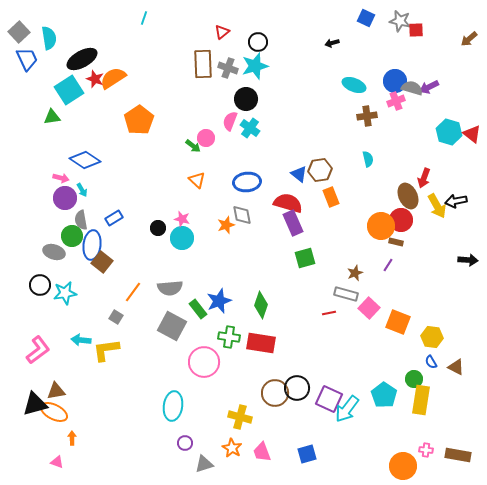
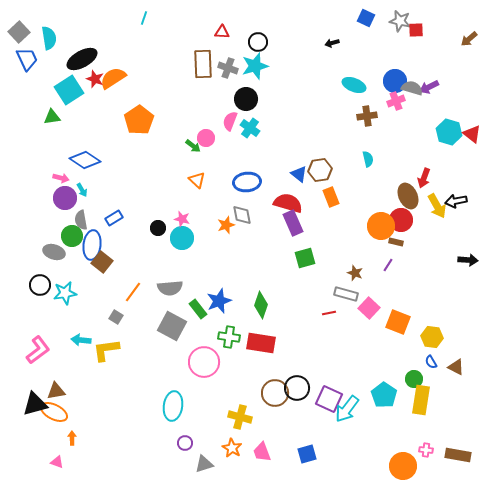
red triangle at (222, 32): rotated 42 degrees clockwise
brown star at (355, 273): rotated 28 degrees counterclockwise
